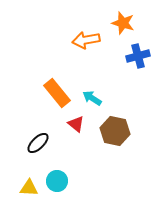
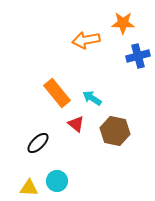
orange star: rotated 15 degrees counterclockwise
